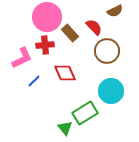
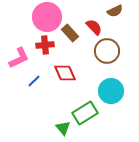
pink L-shape: moved 3 px left
green triangle: moved 2 px left
